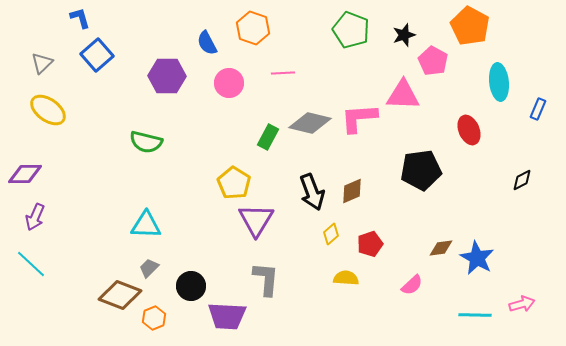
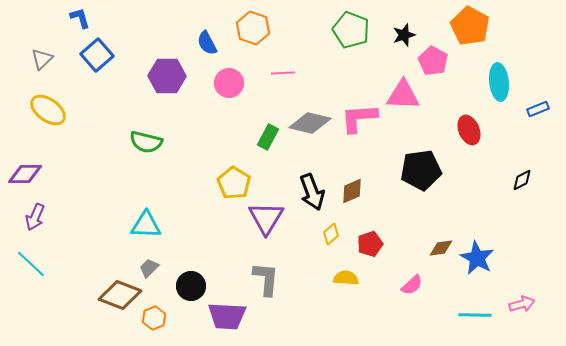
gray triangle at (42, 63): moved 4 px up
blue rectangle at (538, 109): rotated 45 degrees clockwise
purple triangle at (256, 220): moved 10 px right, 2 px up
